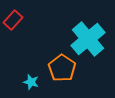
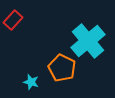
cyan cross: moved 2 px down
orange pentagon: rotated 8 degrees counterclockwise
